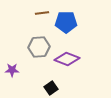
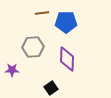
gray hexagon: moved 6 px left
purple diamond: rotated 70 degrees clockwise
